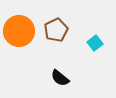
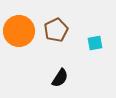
cyan square: rotated 28 degrees clockwise
black semicircle: rotated 96 degrees counterclockwise
